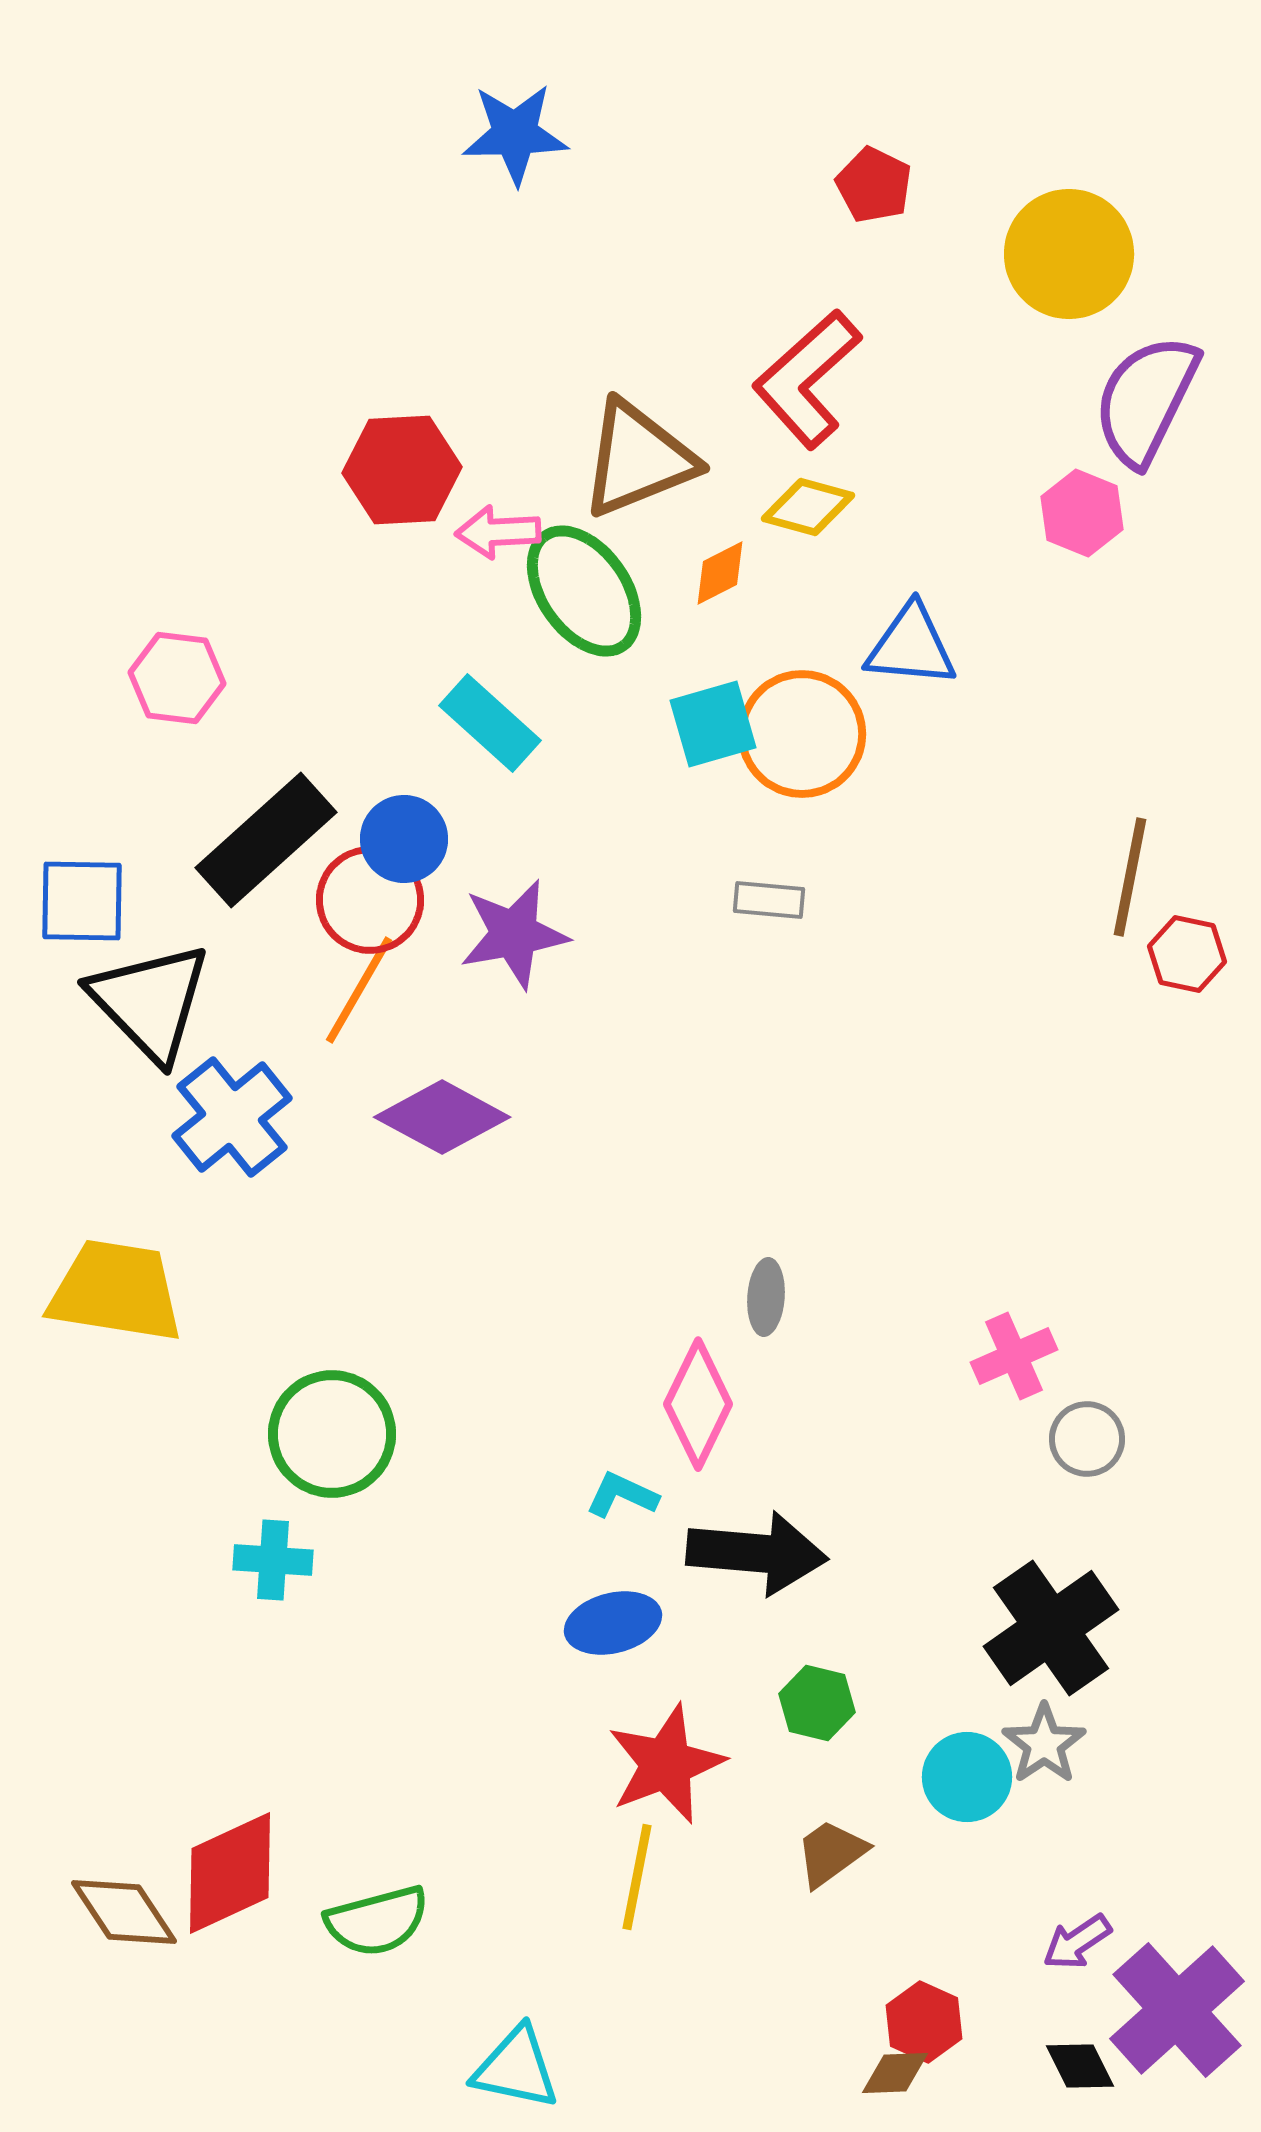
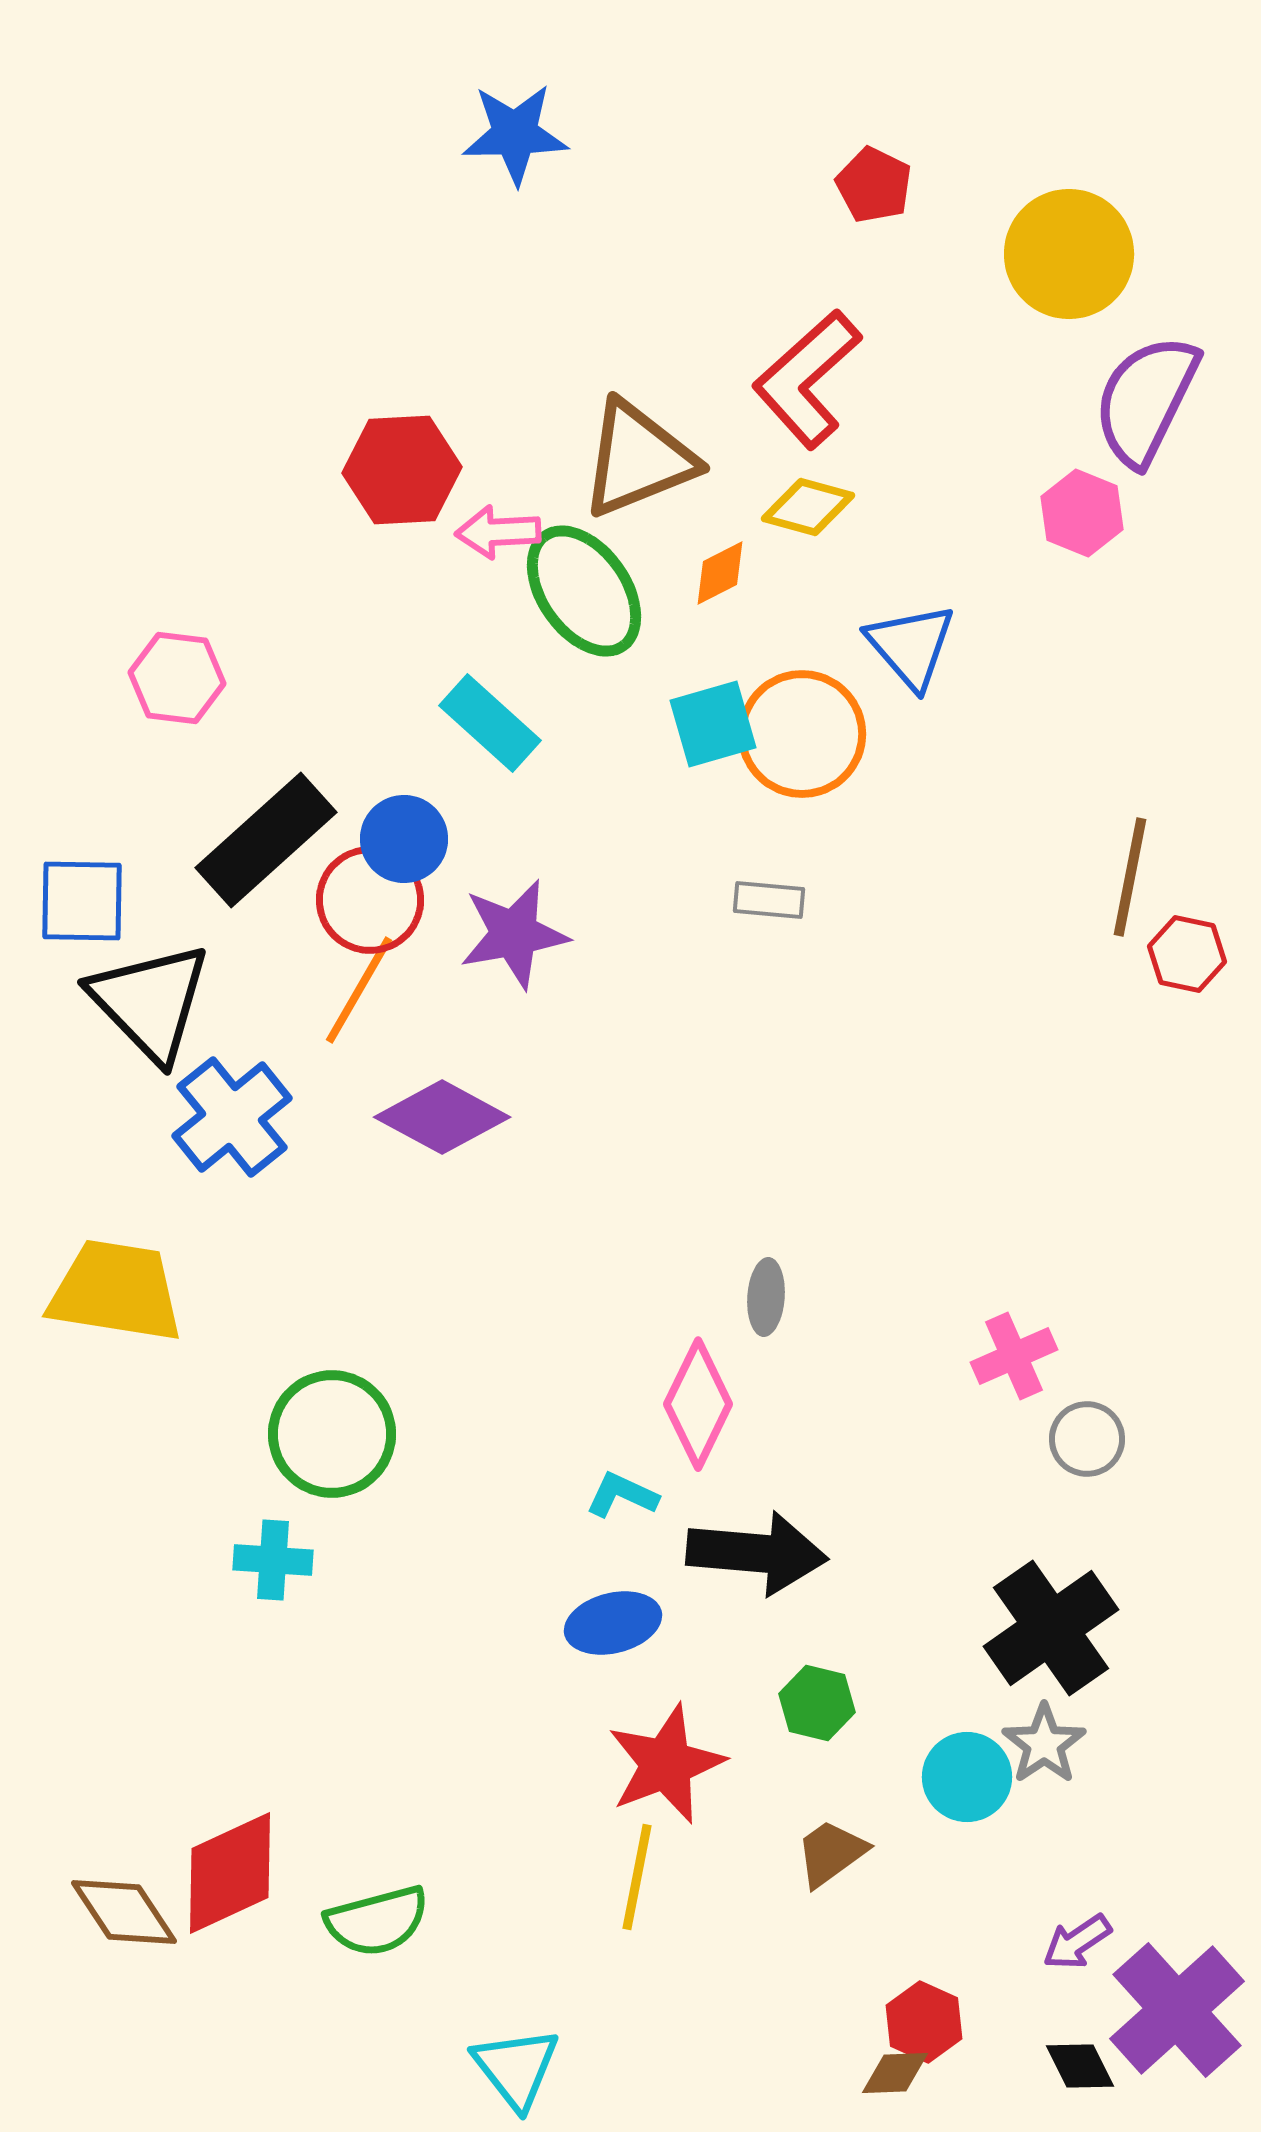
blue triangle at (911, 646): rotated 44 degrees clockwise
cyan triangle at (516, 2068): rotated 40 degrees clockwise
